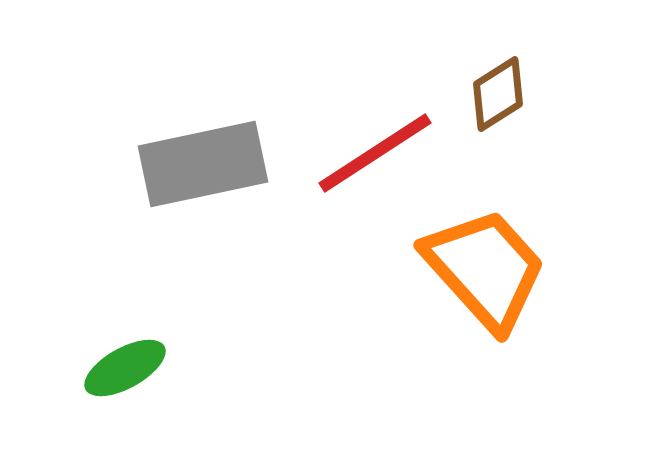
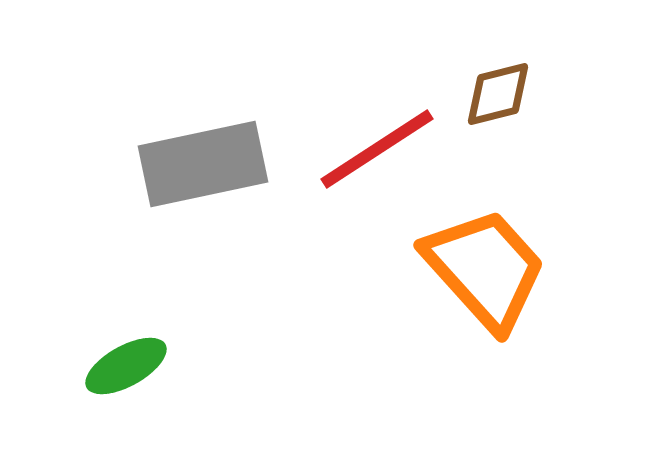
brown diamond: rotated 18 degrees clockwise
red line: moved 2 px right, 4 px up
green ellipse: moved 1 px right, 2 px up
